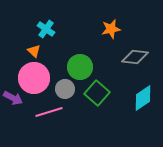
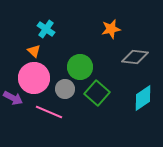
pink line: rotated 40 degrees clockwise
